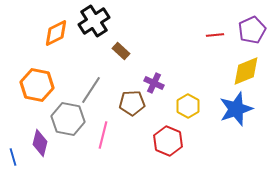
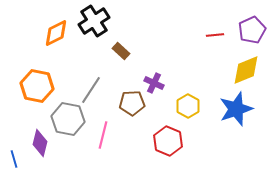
yellow diamond: moved 1 px up
orange hexagon: moved 1 px down
blue line: moved 1 px right, 2 px down
